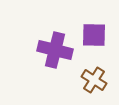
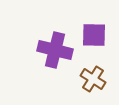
brown cross: moved 1 px left, 1 px up
